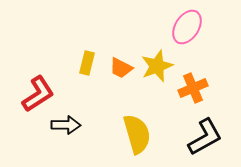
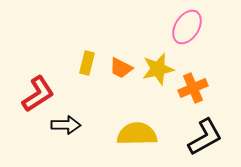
yellow star: moved 1 px right, 3 px down; rotated 8 degrees clockwise
yellow semicircle: rotated 75 degrees counterclockwise
